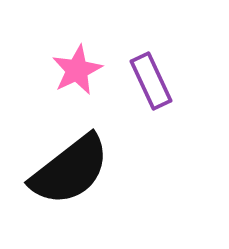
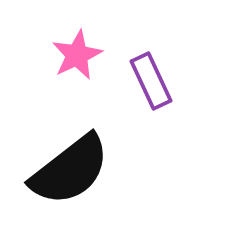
pink star: moved 15 px up
